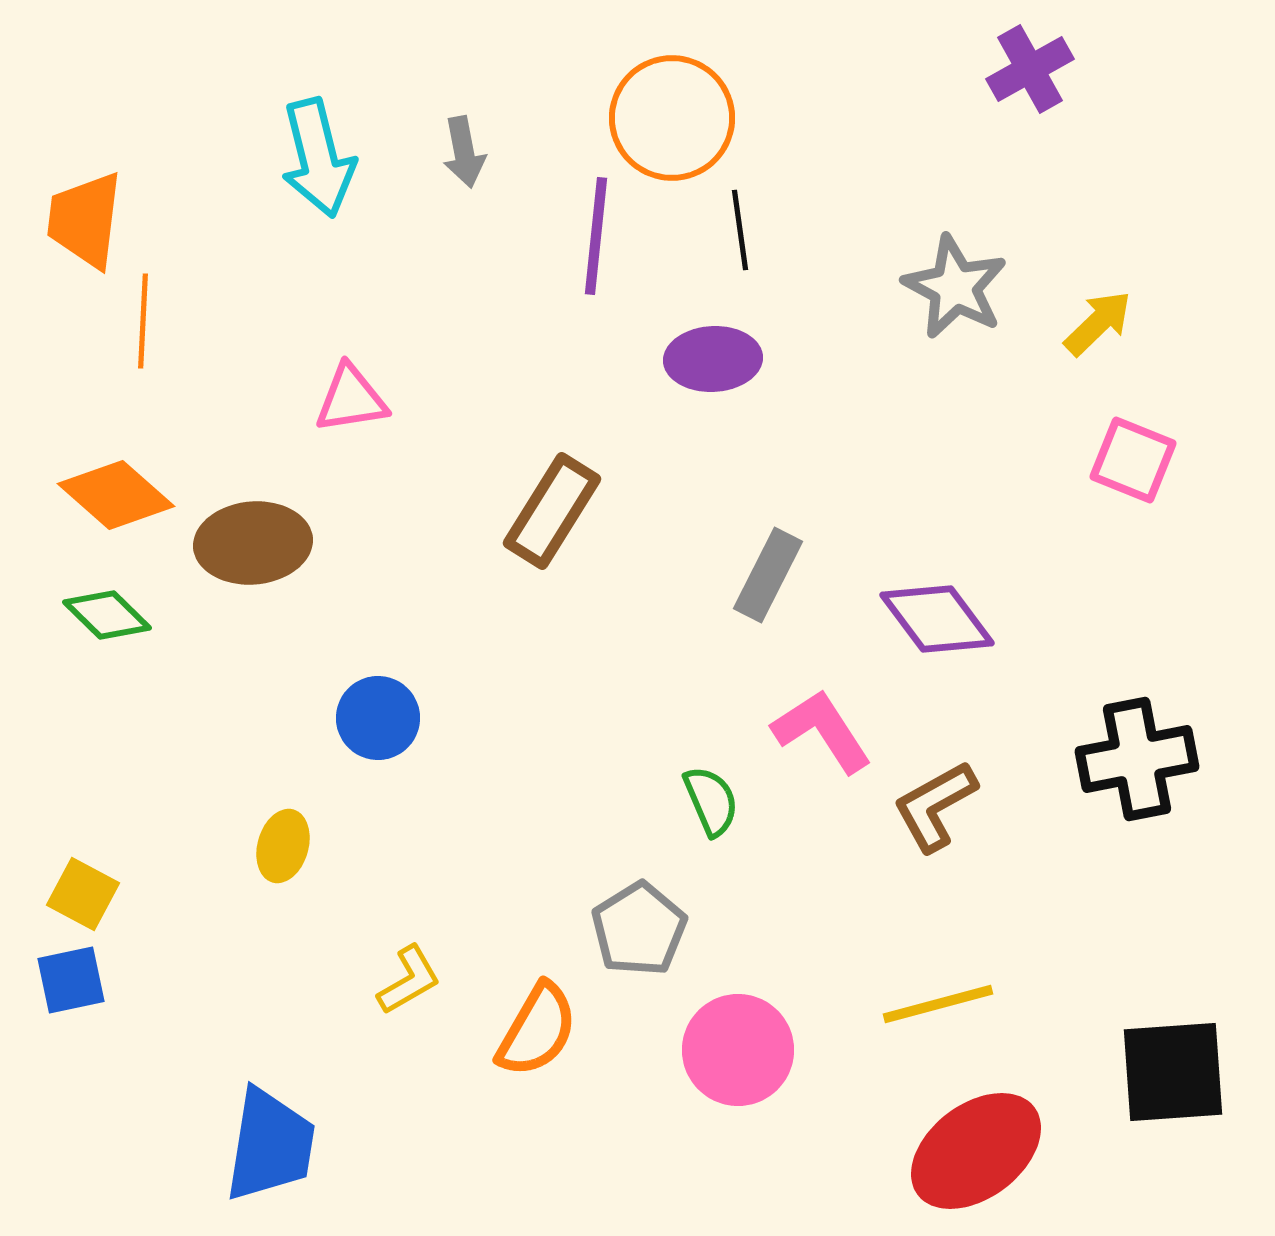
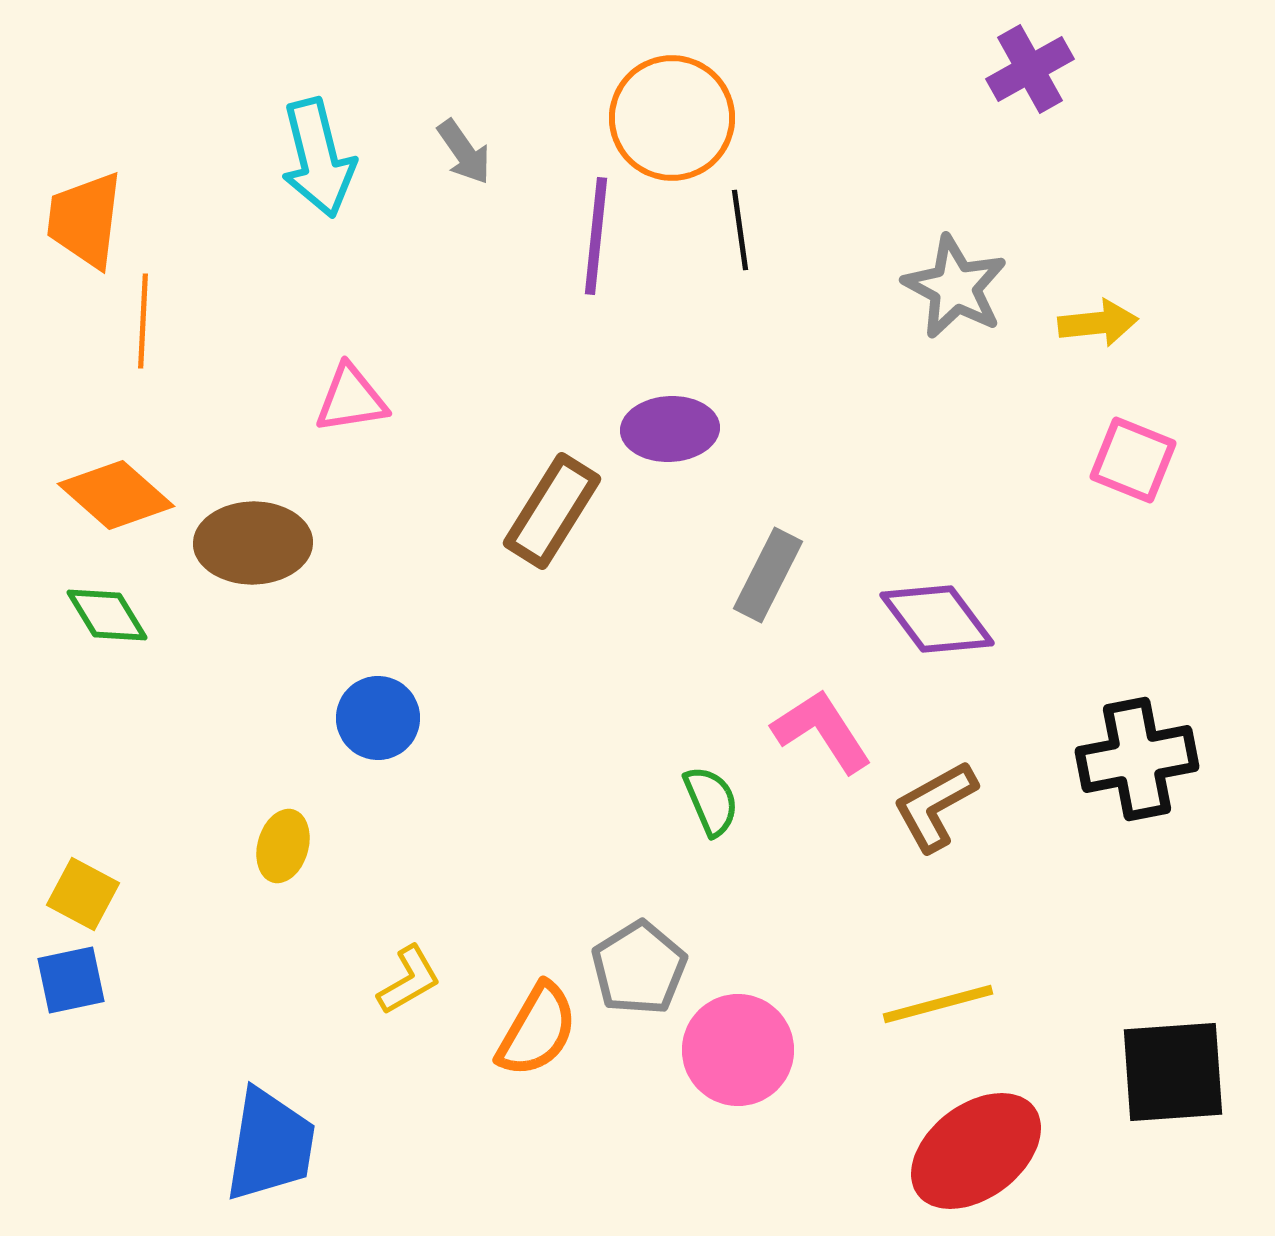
gray arrow: rotated 24 degrees counterclockwise
yellow arrow: rotated 38 degrees clockwise
purple ellipse: moved 43 px left, 70 px down
brown ellipse: rotated 4 degrees clockwise
green diamond: rotated 14 degrees clockwise
gray pentagon: moved 39 px down
